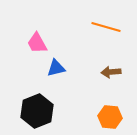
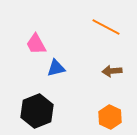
orange line: rotated 12 degrees clockwise
pink trapezoid: moved 1 px left, 1 px down
brown arrow: moved 1 px right, 1 px up
orange hexagon: rotated 20 degrees clockwise
